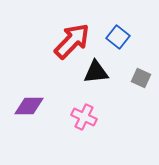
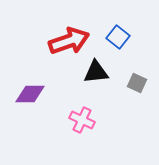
red arrow: moved 3 px left; rotated 27 degrees clockwise
gray square: moved 4 px left, 5 px down
purple diamond: moved 1 px right, 12 px up
pink cross: moved 2 px left, 3 px down
